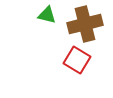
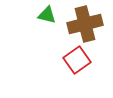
red square: rotated 24 degrees clockwise
